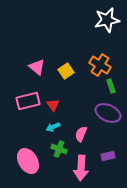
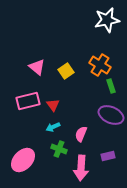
purple ellipse: moved 3 px right, 2 px down
pink ellipse: moved 5 px left, 1 px up; rotated 75 degrees clockwise
